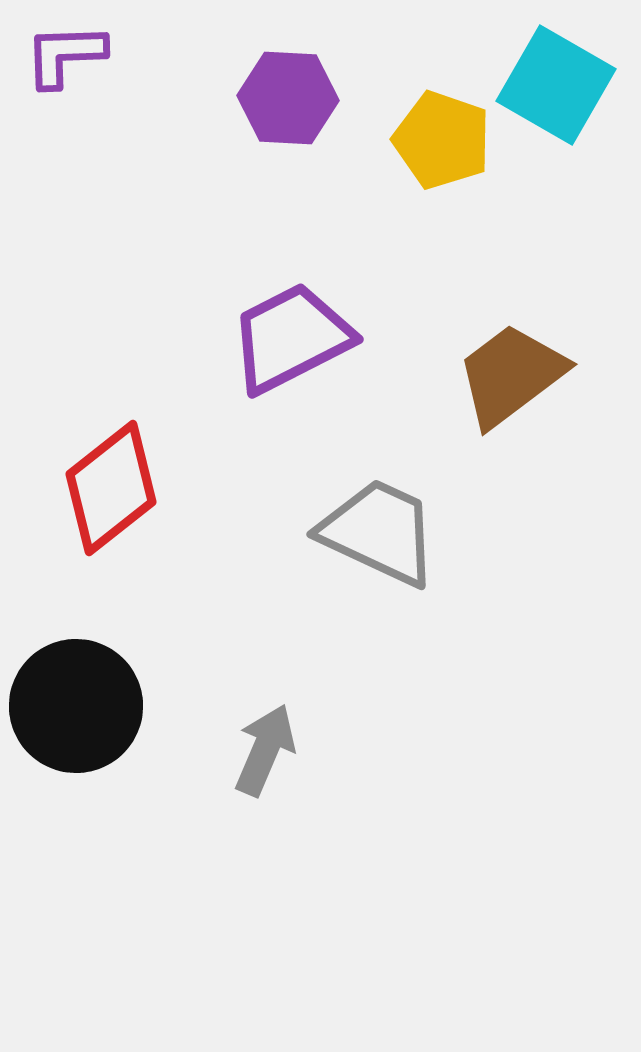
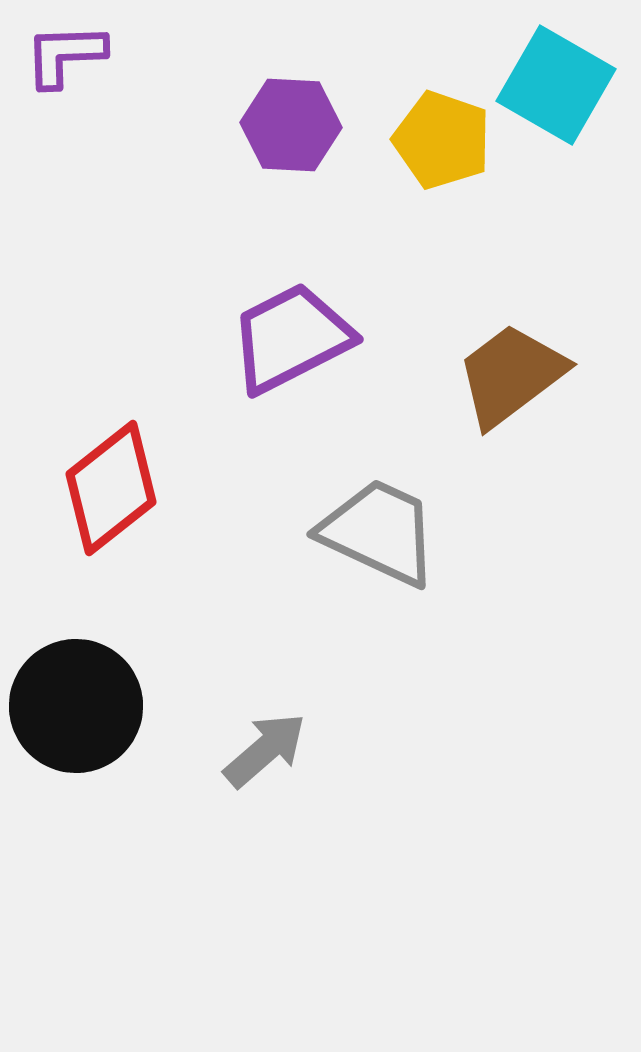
purple hexagon: moved 3 px right, 27 px down
gray arrow: rotated 26 degrees clockwise
